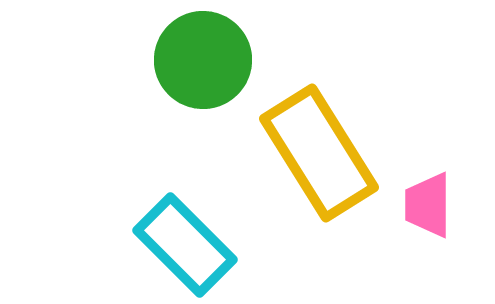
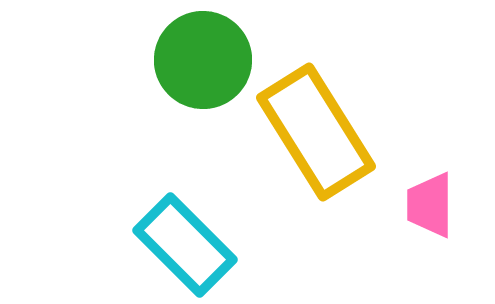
yellow rectangle: moved 3 px left, 21 px up
pink trapezoid: moved 2 px right
